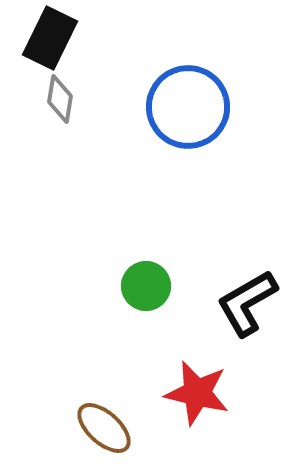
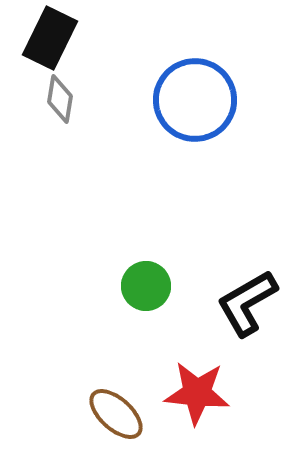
blue circle: moved 7 px right, 7 px up
red star: rotated 8 degrees counterclockwise
brown ellipse: moved 12 px right, 14 px up
